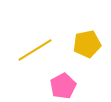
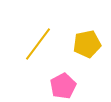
yellow line: moved 3 px right, 6 px up; rotated 21 degrees counterclockwise
